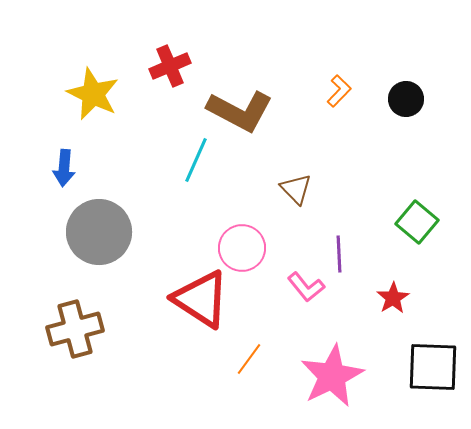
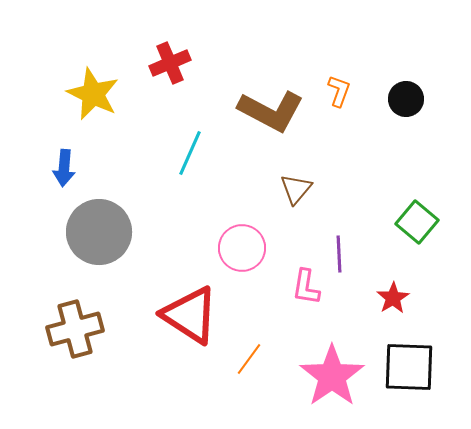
red cross: moved 3 px up
orange L-shape: rotated 24 degrees counterclockwise
brown L-shape: moved 31 px right
cyan line: moved 6 px left, 7 px up
brown triangle: rotated 24 degrees clockwise
pink L-shape: rotated 48 degrees clockwise
red triangle: moved 11 px left, 16 px down
black square: moved 24 px left
pink star: rotated 8 degrees counterclockwise
